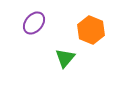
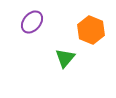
purple ellipse: moved 2 px left, 1 px up
